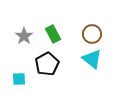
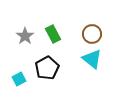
gray star: moved 1 px right
black pentagon: moved 4 px down
cyan square: rotated 24 degrees counterclockwise
